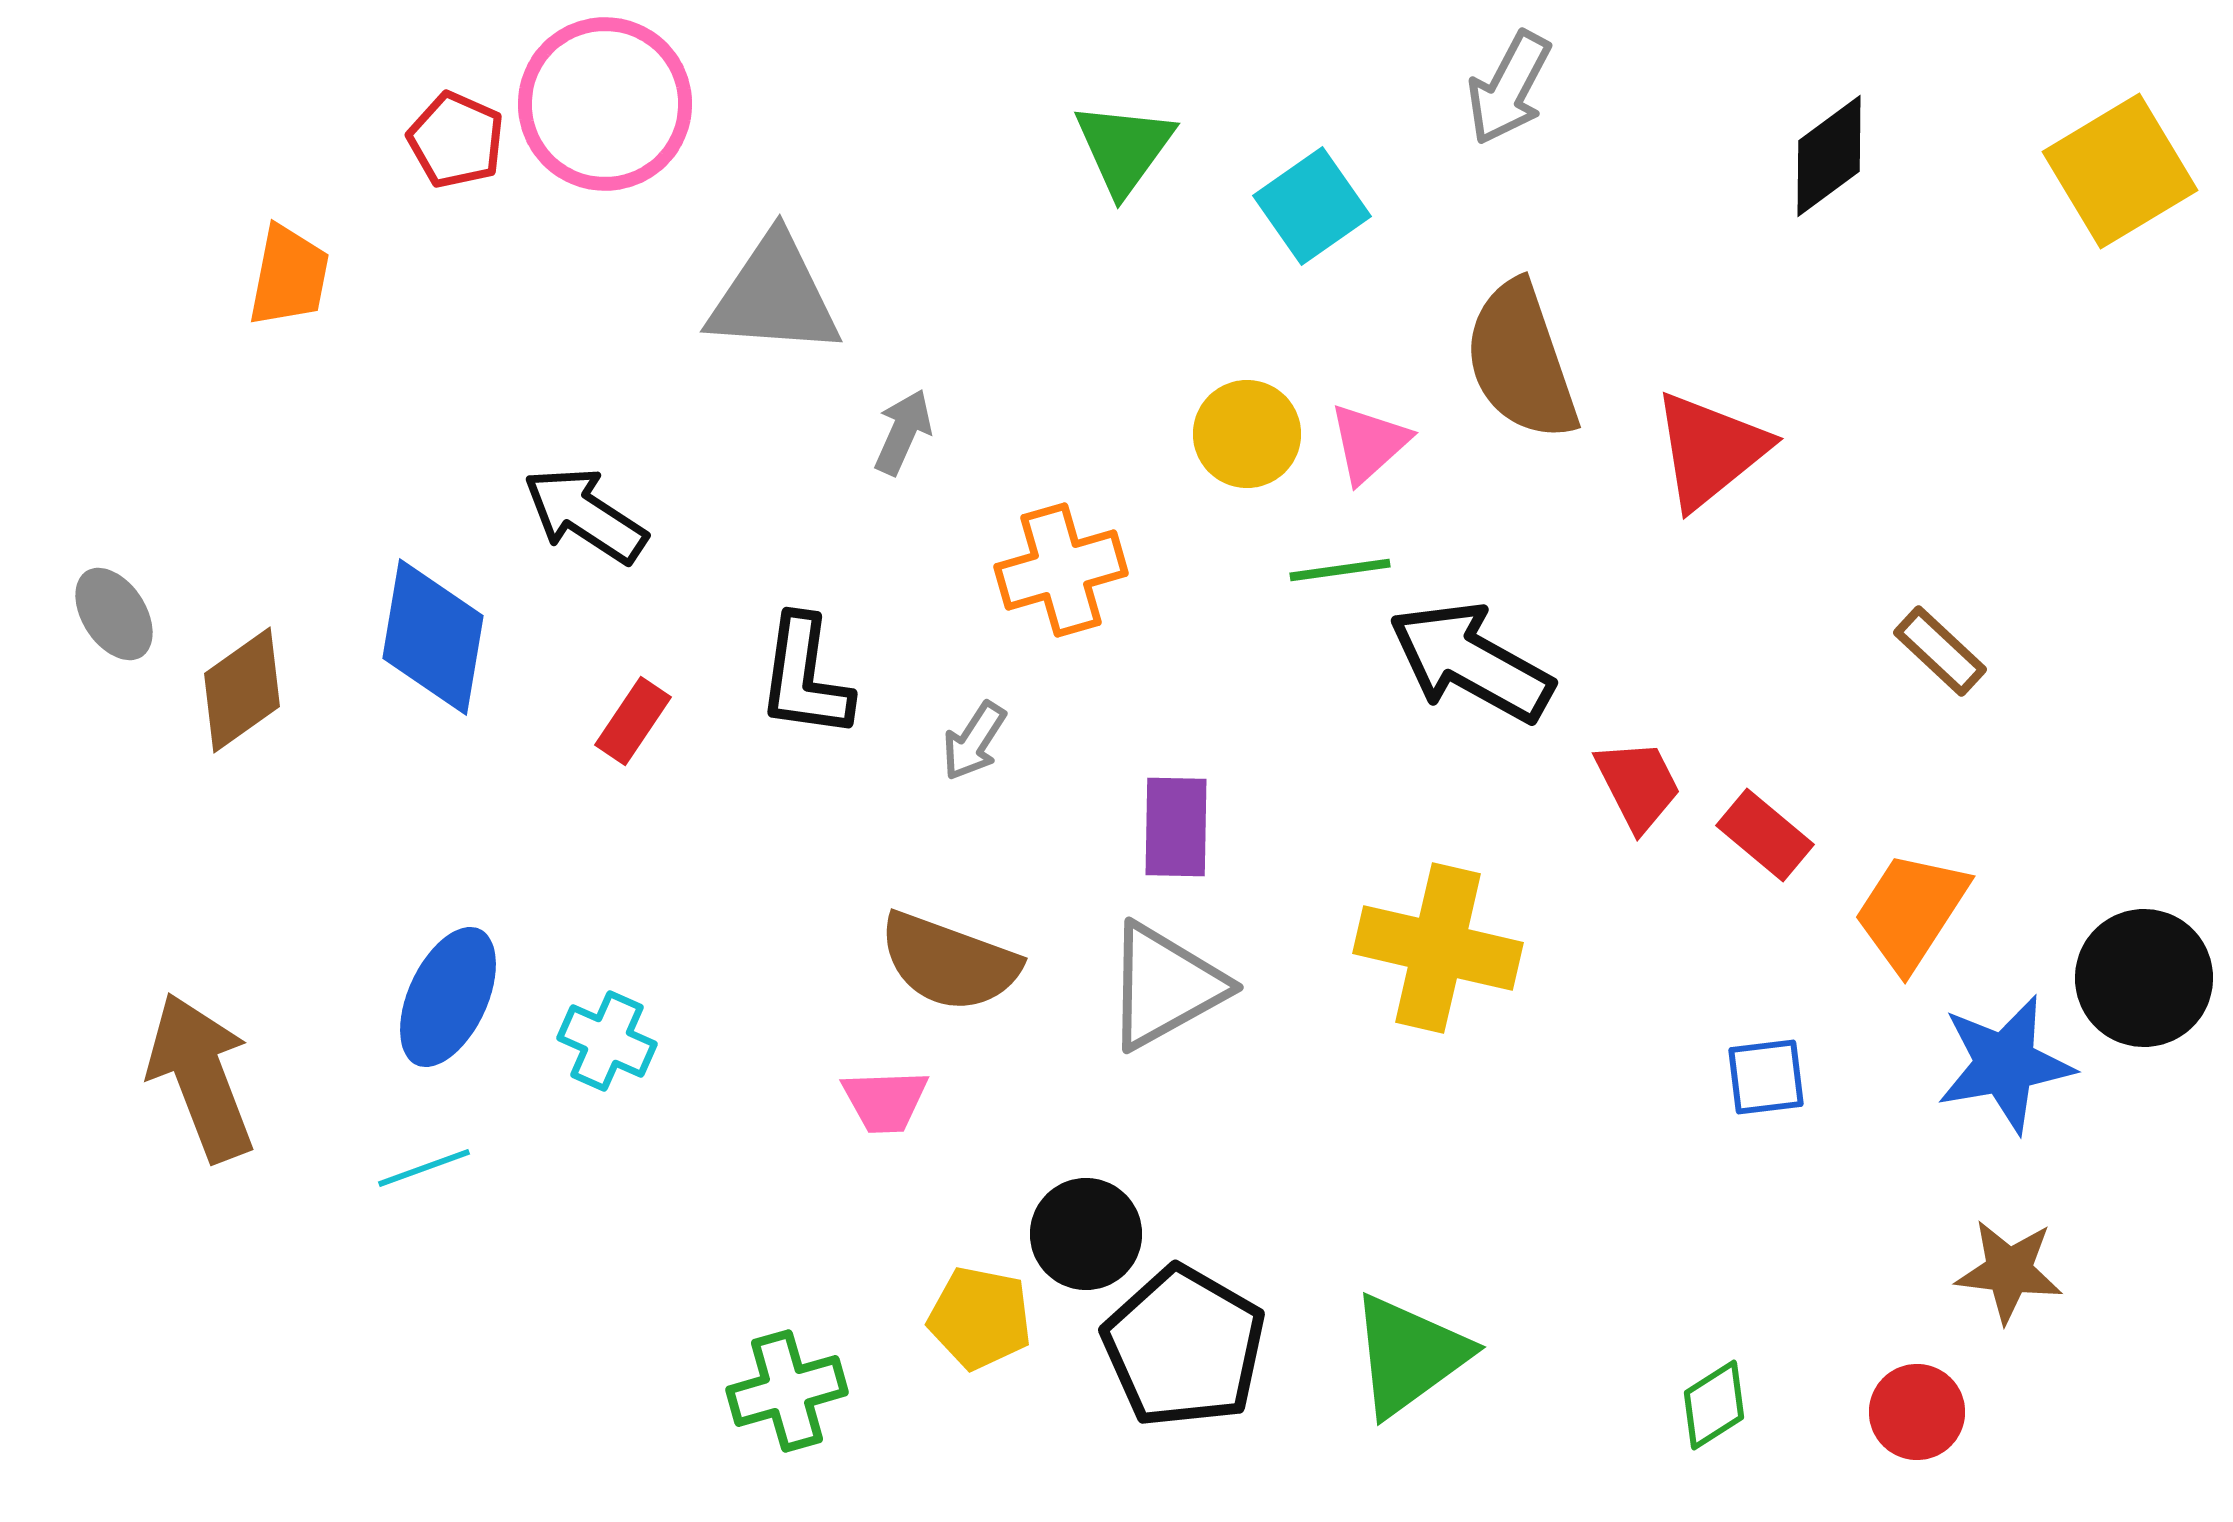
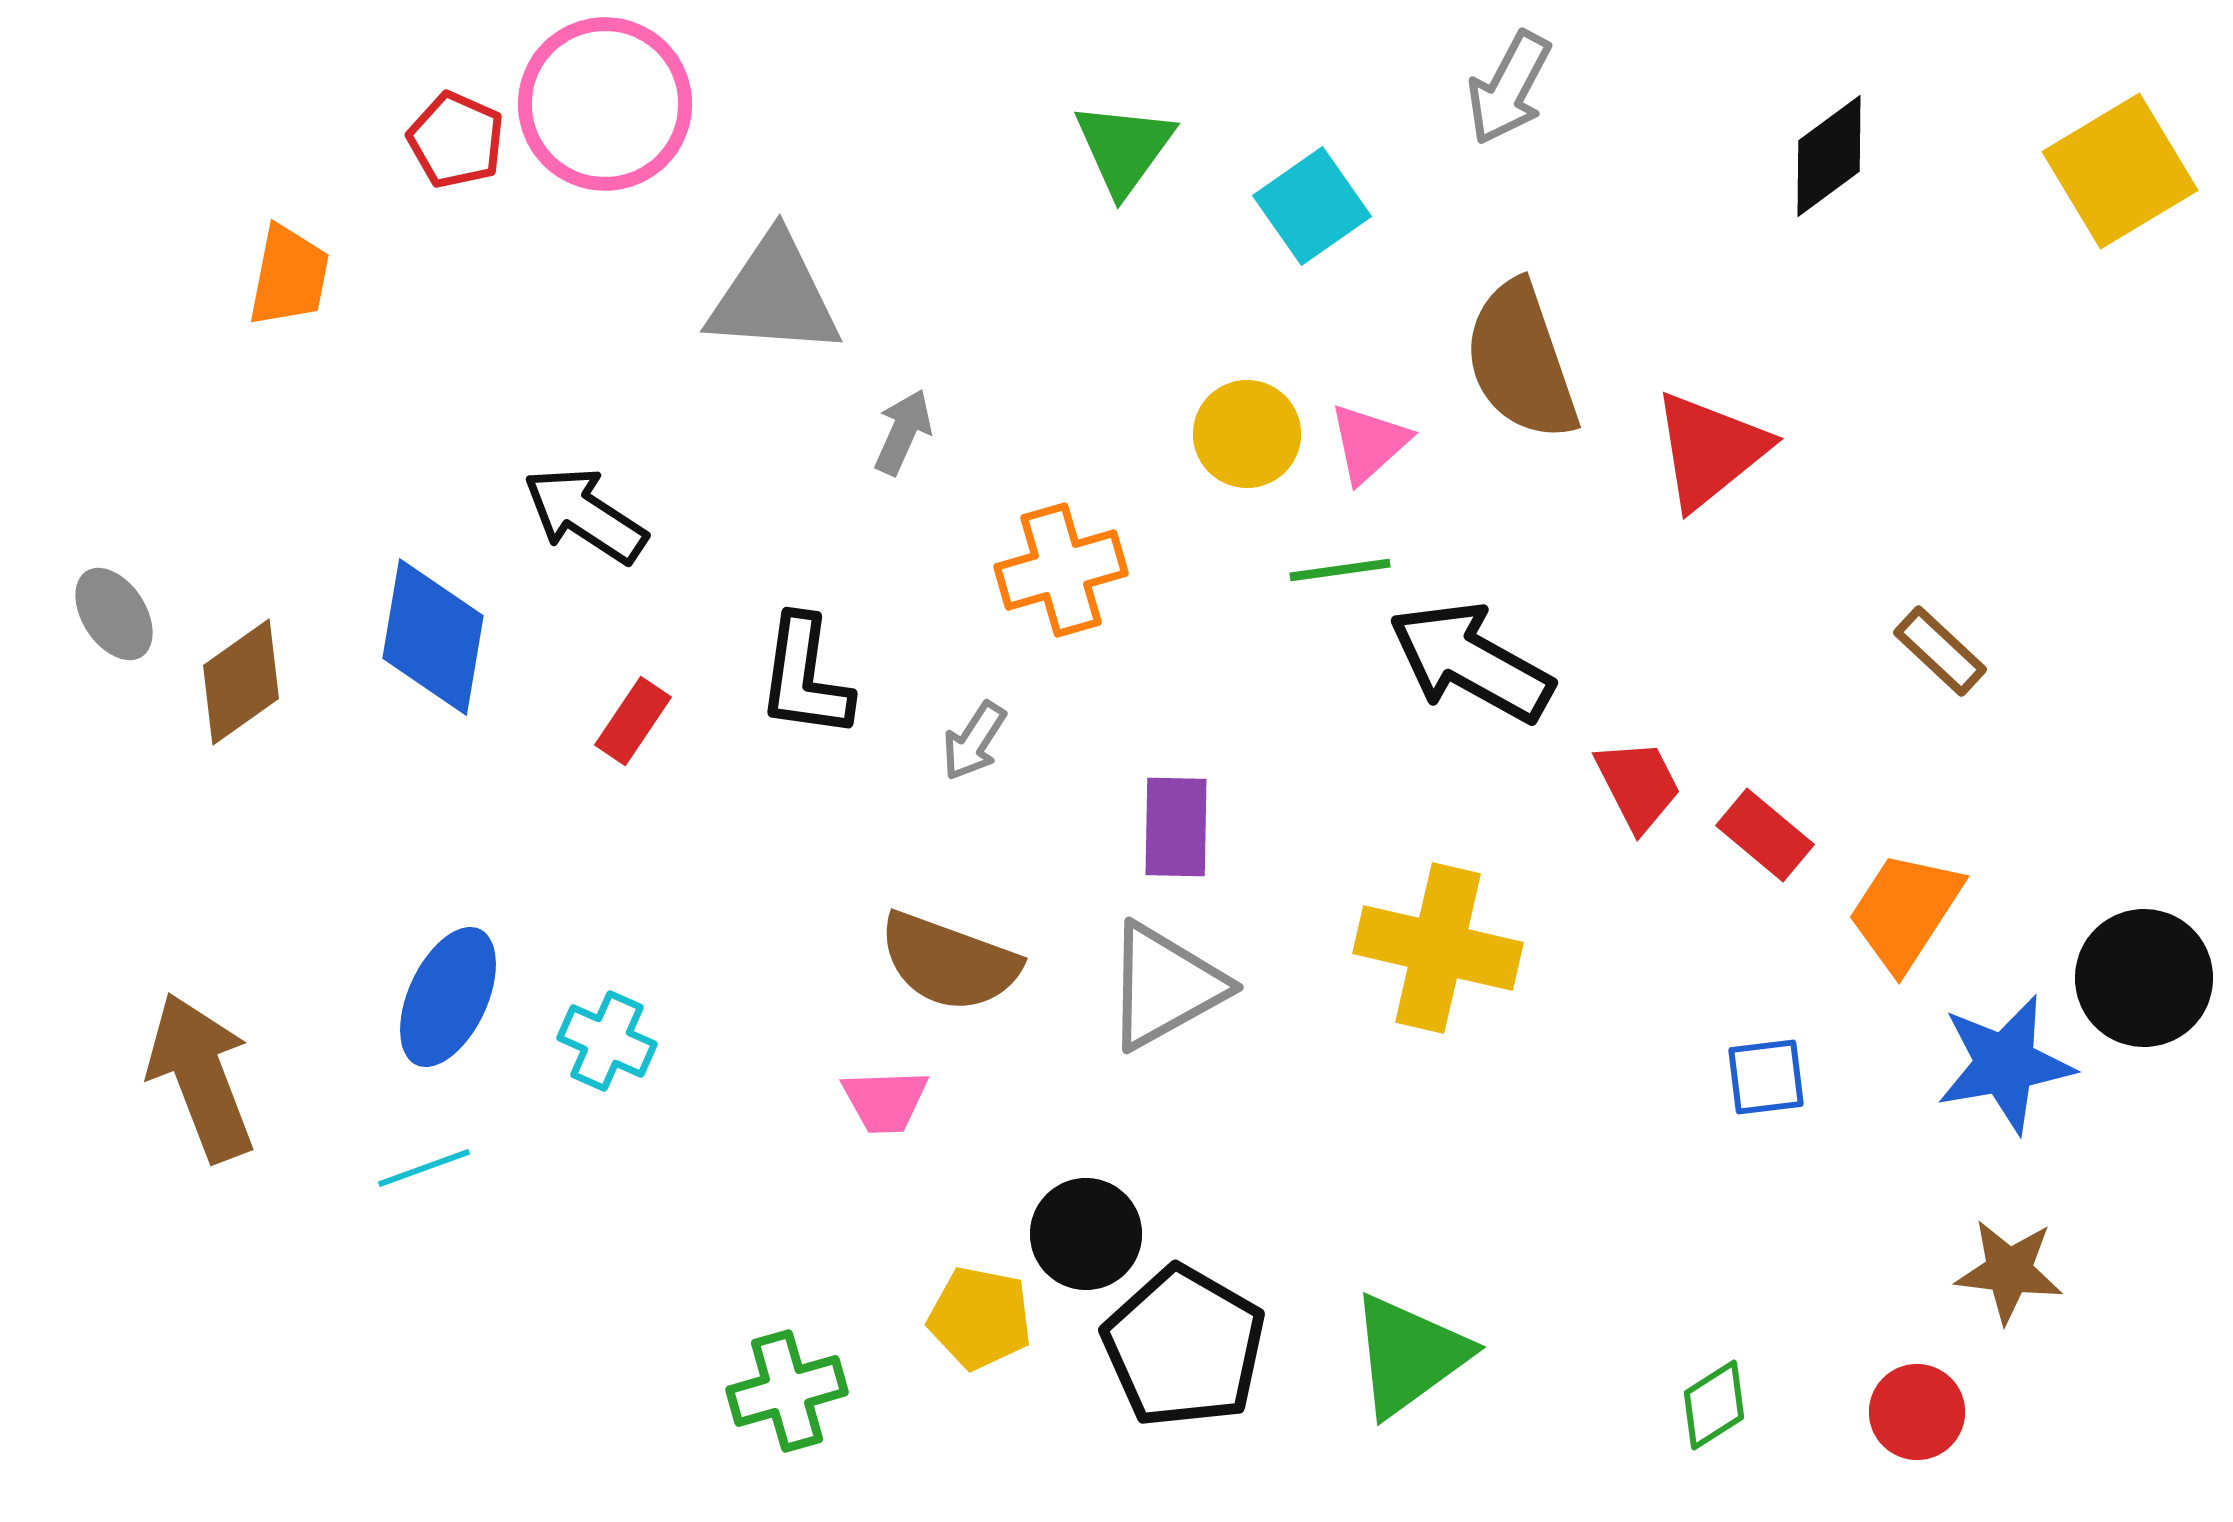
brown diamond at (242, 690): moved 1 px left, 8 px up
orange trapezoid at (1911, 911): moved 6 px left
